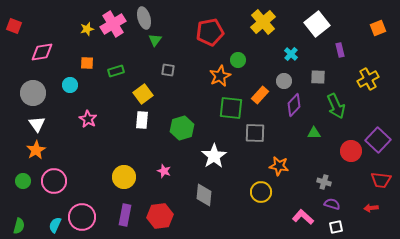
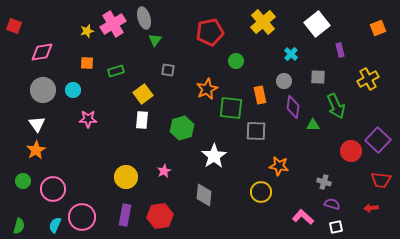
yellow star at (87, 29): moved 2 px down
green circle at (238, 60): moved 2 px left, 1 px down
orange star at (220, 76): moved 13 px left, 13 px down
cyan circle at (70, 85): moved 3 px right, 5 px down
gray circle at (33, 93): moved 10 px right, 3 px up
orange rectangle at (260, 95): rotated 54 degrees counterclockwise
purple diamond at (294, 105): moved 1 px left, 2 px down; rotated 35 degrees counterclockwise
pink star at (88, 119): rotated 30 degrees counterclockwise
gray square at (255, 133): moved 1 px right, 2 px up
green triangle at (314, 133): moved 1 px left, 8 px up
pink star at (164, 171): rotated 24 degrees clockwise
yellow circle at (124, 177): moved 2 px right
pink circle at (54, 181): moved 1 px left, 8 px down
